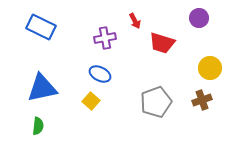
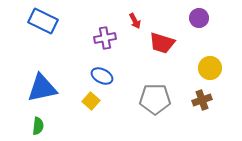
blue rectangle: moved 2 px right, 6 px up
blue ellipse: moved 2 px right, 2 px down
gray pentagon: moved 1 px left, 3 px up; rotated 20 degrees clockwise
